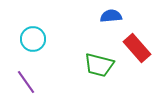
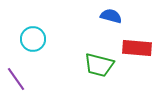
blue semicircle: rotated 20 degrees clockwise
red rectangle: rotated 44 degrees counterclockwise
purple line: moved 10 px left, 3 px up
